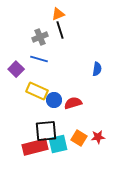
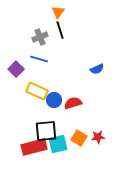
orange triangle: moved 2 px up; rotated 32 degrees counterclockwise
blue semicircle: rotated 56 degrees clockwise
red rectangle: moved 1 px left
